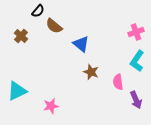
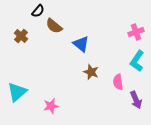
cyan triangle: moved 1 px down; rotated 15 degrees counterclockwise
